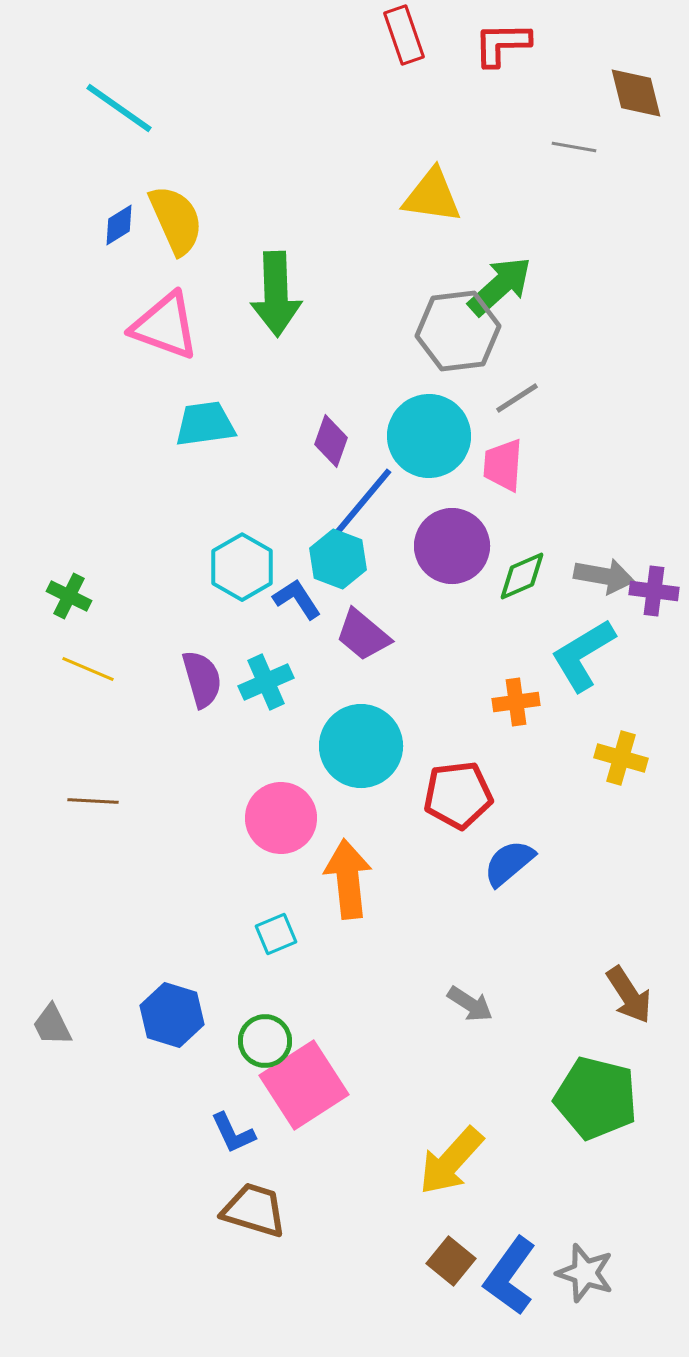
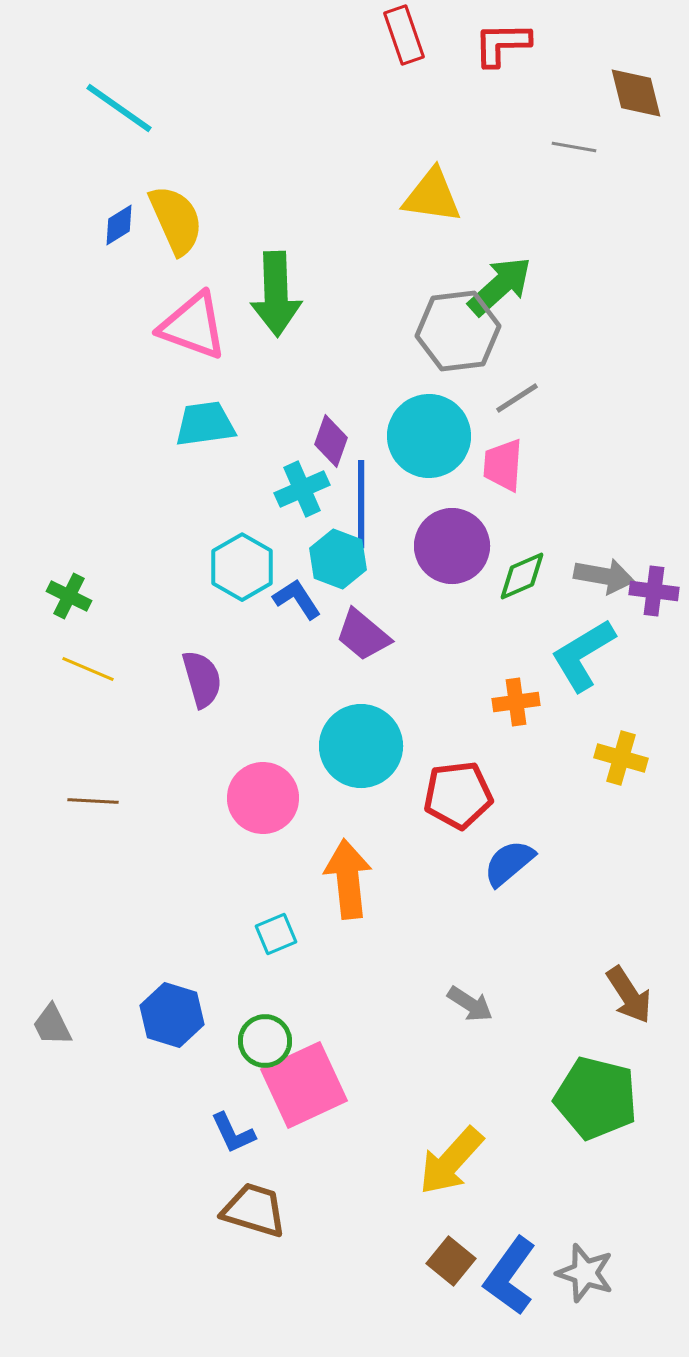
pink triangle at (165, 326): moved 28 px right
blue line at (361, 504): rotated 40 degrees counterclockwise
cyan cross at (266, 682): moved 36 px right, 193 px up
pink circle at (281, 818): moved 18 px left, 20 px up
pink square at (304, 1085): rotated 8 degrees clockwise
